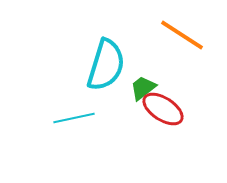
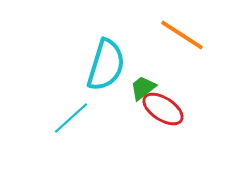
cyan line: moved 3 px left; rotated 30 degrees counterclockwise
